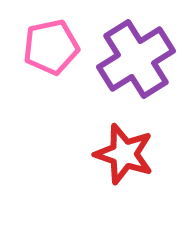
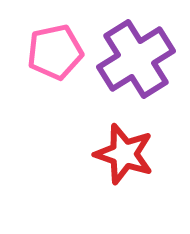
pink pentagon: moved 4 px right, 5 px down
